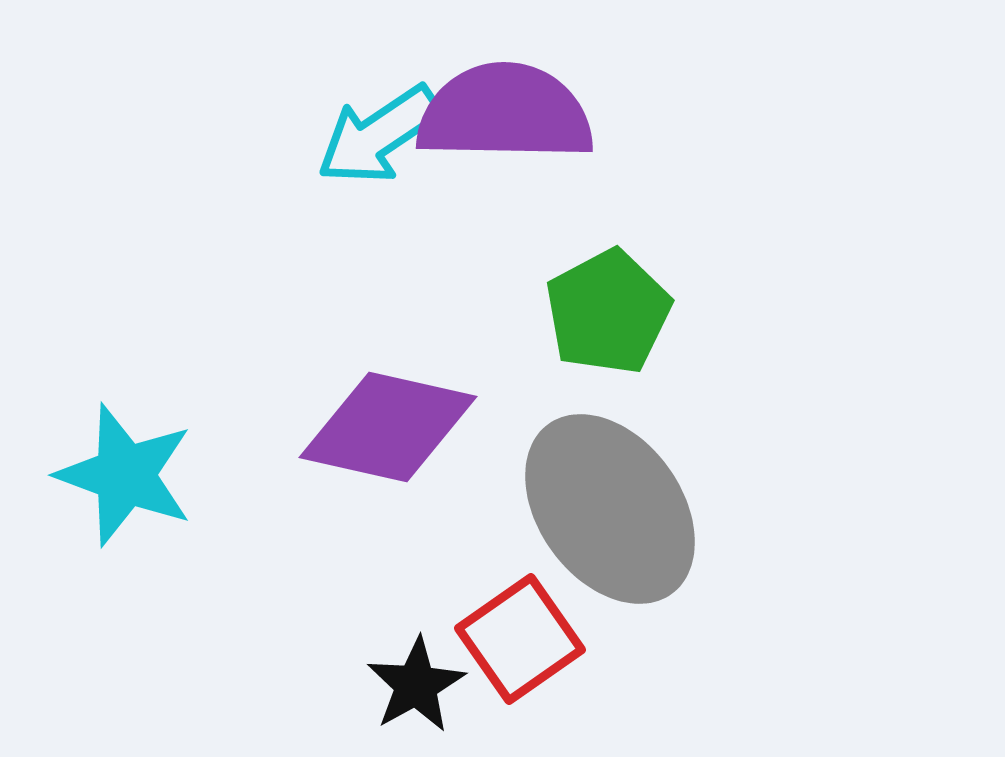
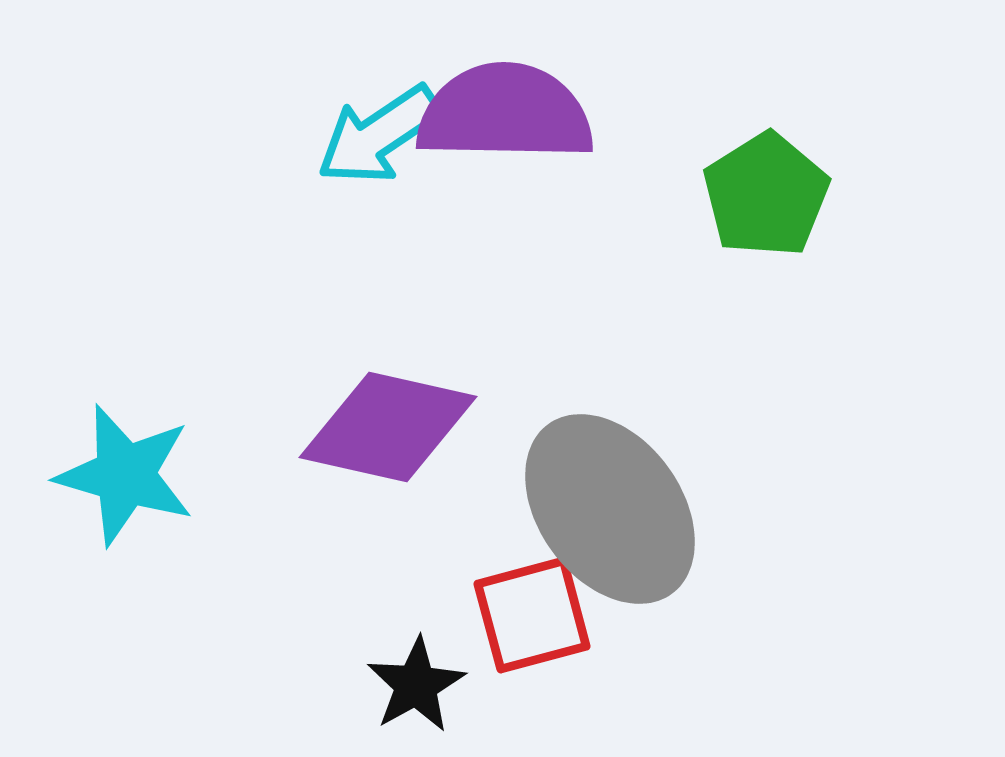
green pentagon: moved 158 px right, 117 px up; rotated 4 degrees counterclockwise
cyan star: rotated 4 degrees counterclockwise
red square: moved 12 px right, 24 px up; rotated 20 degrees clockwise
